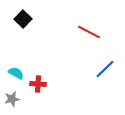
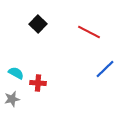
black square: moved 15 px right, 5 px down
red cross: moved 1 px up
